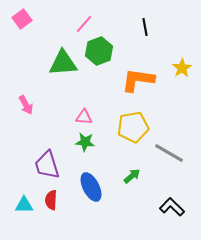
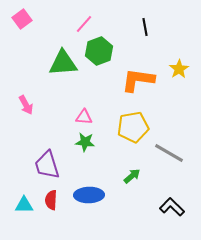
yellow star: moved 3 px left, 1 px down
blue ellipse: moved 2 px left, 8 px down; rotated 64 degrees counterclockwise
